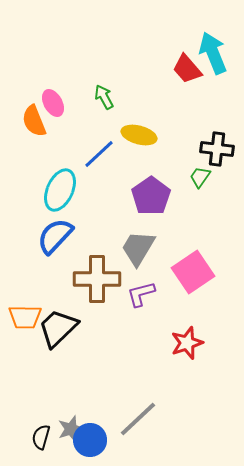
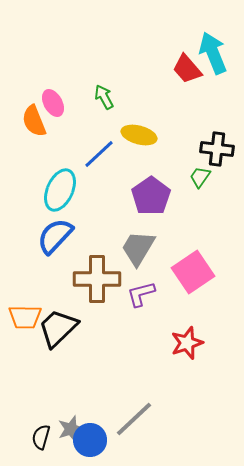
gray line: moved 4 px left
